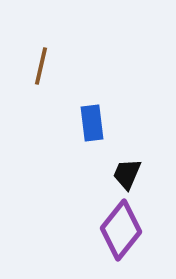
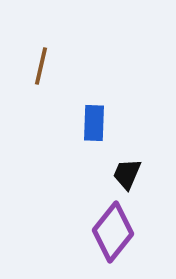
blue rectangle: moved 2 px right; rotated 9 degrees clockwise
purple diamond: moved 8 px left, 2 px down
